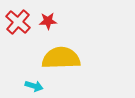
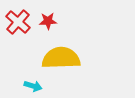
cyan arrow: moved 1 px left
